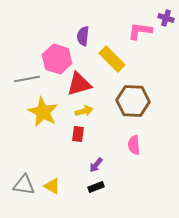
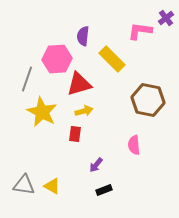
purple cross: rotated 35 degrees clockwise
pink hexagon: rotated 20 degrees counterclockwise
gray line: rotated 60 degrees counterclockwise
brown hexagon: moved 15 px right, 1 px up; rotated 8 degrees clockwise
yellow star: moved 1 px left
red rectangle: moved 3 px left
black rectangle: moved 8 px right, 3 px down
